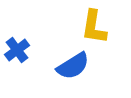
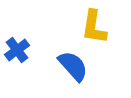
blue semicircle: rotated 100 degrees counterclockwise
